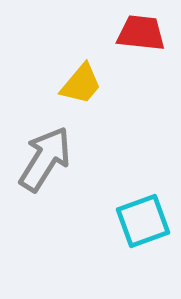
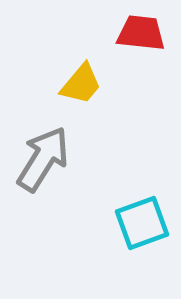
gray arrow: moved 2 px left
cyan square: moved 1 px left, 2 px down
